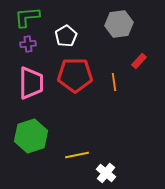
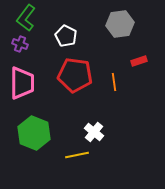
green L-shape: moved 1 px left, 1 px down; rotated 48 degrees counterclockwise
gray hexagon: moved 1 px right
white pentagon: rotated 15 degrees counterclockwise
purple cross: moved 8 px left; rotated 28 degrees clockwise
red rectangle: rotated 28 degrees clockwise
red pentagon: rotated 8 degrees clockwise
pink trapezoid: moved 9 px left
green hexagon: moved 3 px right, 3 px up; rotated 20 degrees counterclockwise
white cross: moved 12 px left, 41 px up
